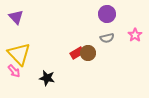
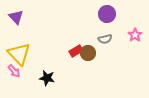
gray semicircle: moved 2 px left, 1 px down
red rectangle: moved 1 px left, 2 px up
